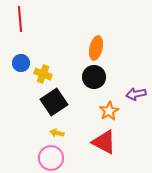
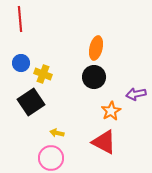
black square: moved 23 px left
orange star: moved 2 px right
